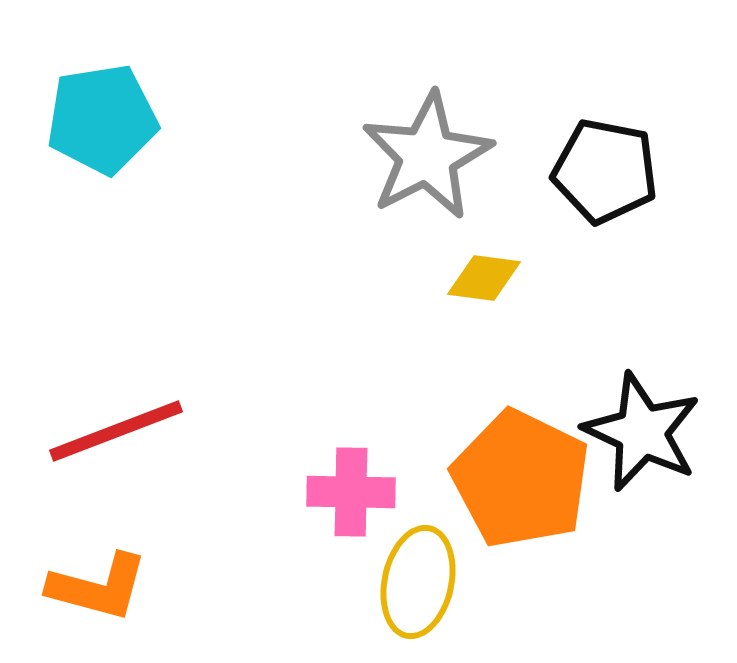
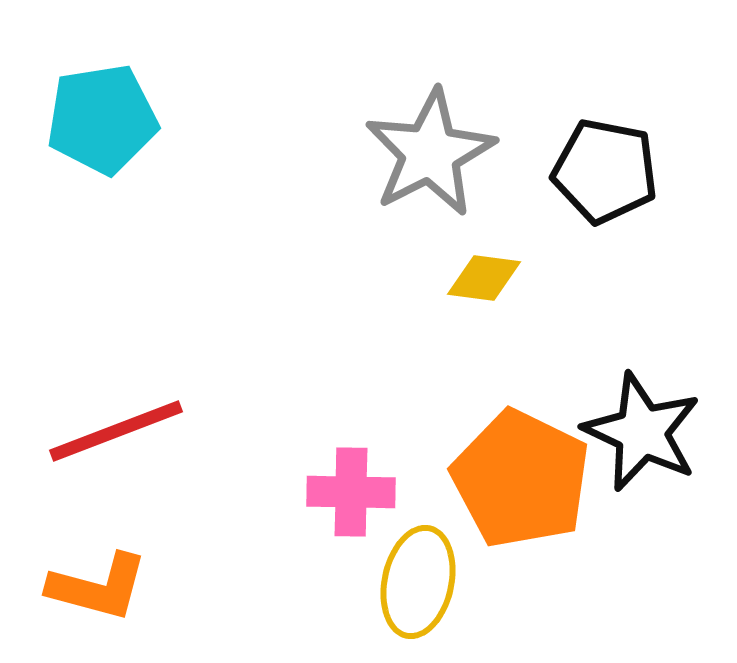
gray star: moved 3 px right, 3 px up
